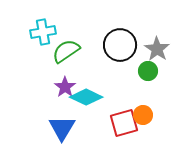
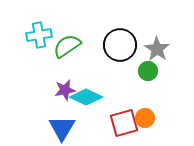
cyan cross: moved 4 px left, 3 px down
green semicircle: moved 1 px right, 5 px up
purple star: moved 3 px down; rotated 25 degrees clockwise
orange circle: moved 2 px right, 3 px down
